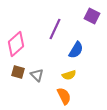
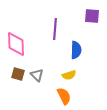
purple square: rotated 21 degrees counterclockwise
purple line: rotated 20 degrees counterclockwise
pink diamond: rotated 50 degrees counterclockwise
blue semicircle: rotated 30 degrees counterclockwise
brown square: moved 2 px down
